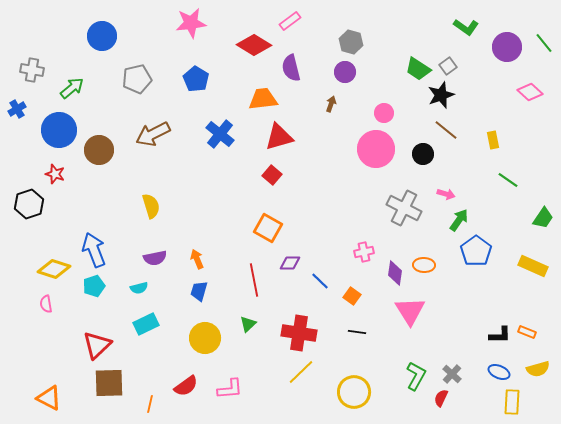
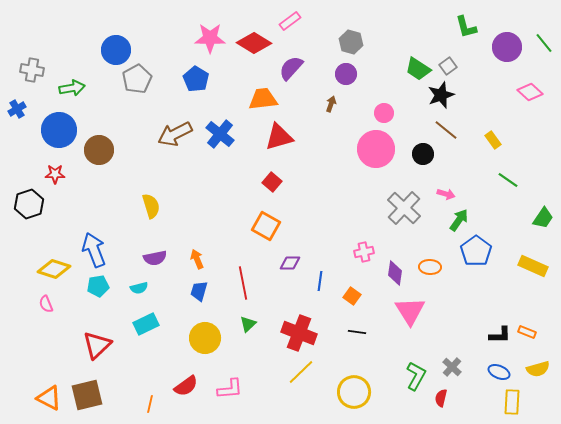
pink star at (191, 23): moved 19 px right, 15 px down; rotated 8 degrees clockwise
green L-shape at (466, 27): rotated 40 degrees clockwise
blue circle at (102, 36): moved 14 px right, 14 px down
red diamond at (254, 45): moved 2 px up
purple semicircle at (291, 68): rotated 56 degrees clockwise
purple circle at (345, 72): moved 1 px right, 2 px down
gray pentagon at (137, 79): rotated 16 degrees counterclockwise
green arrow at (72, 88): rotated 30 degrees clockwise
brown arrow at (153, 134): moved 22 px right
yellow rectangle at (493, 140): rotated 24 degrees counterclockwise
red star at (55, 174): rotated 18 degrees counterclockwise
red square at (272, 175): moved 7 px down
gray cross at (404, 208): rotated 16 degrees clockwise
orange square at (268, 228): moved 2 px left, 2 px up
orange ellipse at (424, 265): moved 6 px right, 2 px down
red line at (254, 280): moved 11 px left, 3 px down
blue line at (320, 281): rotated 54 degrees clockwise
cyan pentagon at (94, 286): moved 4 px right; rotated 10 degrees clockwise
pink semicircle at (46, 304): rotated 12 degrees counterclockwise
red cross at (299, 333): rotated 12 degrees clockwise
gray cross at (452, 374): moved 7 px up
brown square at (109, 383): moved 22 px left, 12 px down; rotated 12 degrees counterclockwise
red semicircle at (441, 398): rotated 12 degrees counterclockwise
